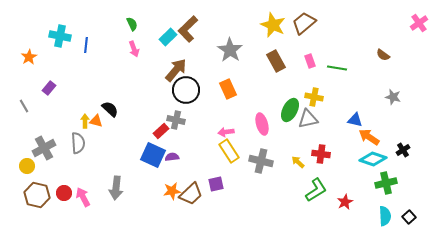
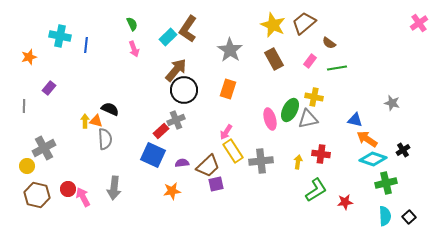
brown L-shape at (188, 29): rotated 12 degrees counterclockwise
brown semicircle at (383, 55): moved 54 px left, 12 px up
orange star at (29, 57): rotated 14 degrees clockwise
brown rectangle at (276, 61): moved 2 px left, 2 px up
pink rectangle at (310, 61): rotated 56 degrees clockwise
green line at (337, 68): rotated 18 degrees counterclockwise
orange rectangle at (228, 89): rotated 42 degrees clockwise
black circle at (186, 90): moved 2 px left
gray star at (393, 97): moved 1 px left, 6 px down
gray line at (24, 106): rotated 32 degrees clockwise
black semicircle at (110, 109): rotated 18 degrees counterclockwise
gray cross at (176, 120): rotated 36 degrees counterclockwise
pink ellipse at (262, 124): moved 8 px right, 5 px up
pink arrow at (226, 132): rotated 49 degrees counterclockwise
orange arrow at (369, 137): moved 2 px left, 2 px down
gray semicircle at (78, 143): moved 27 px right, 4 px up
yellow rectangle at (229, 151): moved 4 px right
purple semicircle at (172, 157): moved 10 px right, 6 px down
gray cross at (261, 161): rotated 20 degrees counterclockwise
yellow arrow at (298, 162): rotated 56 degrees clockwise
gray arrow at (116, 188): moved 2 px left
red circle at (64, 193): moved 4 px right, 4 px up
brown trapezoid at (191, 194): moved 17 px right, 28 px up
red star at (345, 202): rotated 21 degrees clockwise
